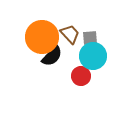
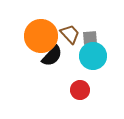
orange circle: moved 1 px left, 1 px up
red circle: moved 1 px left, 14 px down
